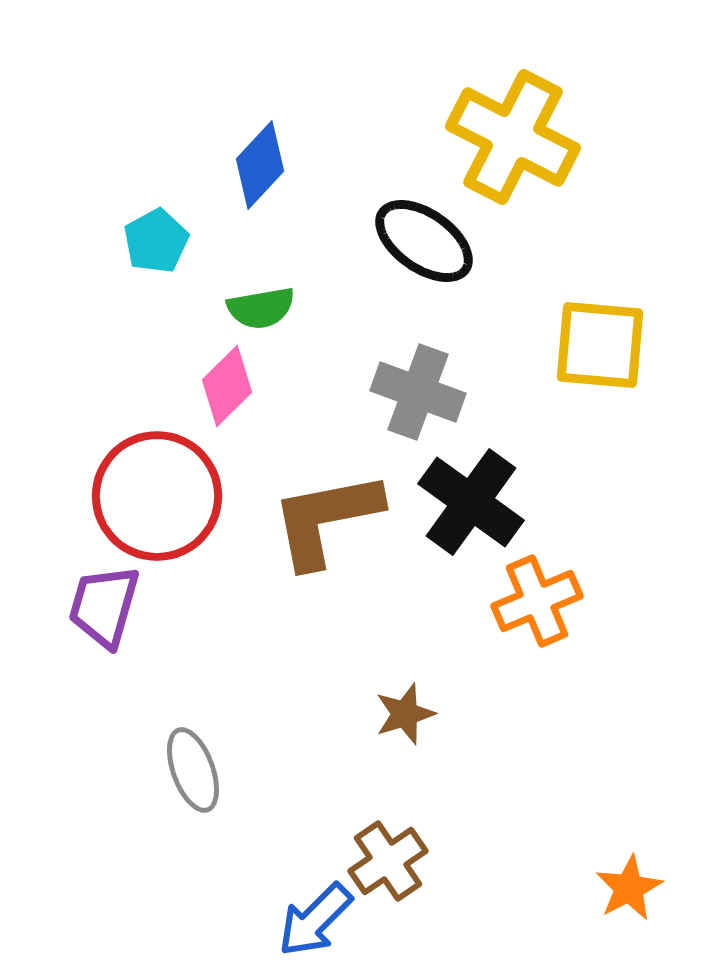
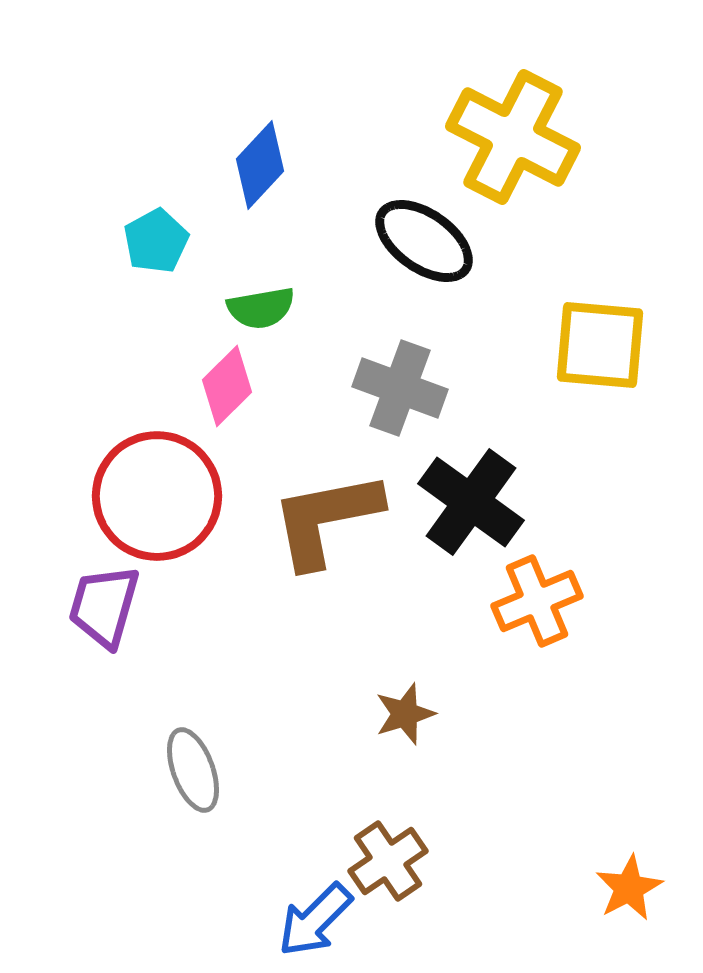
gray cross: moved 18 px left, 4 px up
